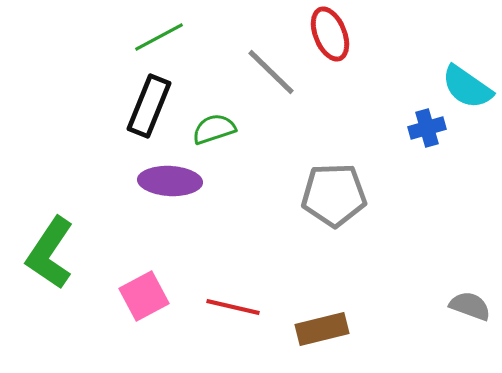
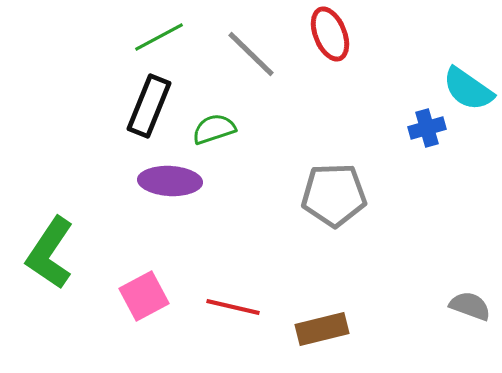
gray line: moved 20 px left, 18 px up
cyan semicircle: moved 1 px right, 2 px down
